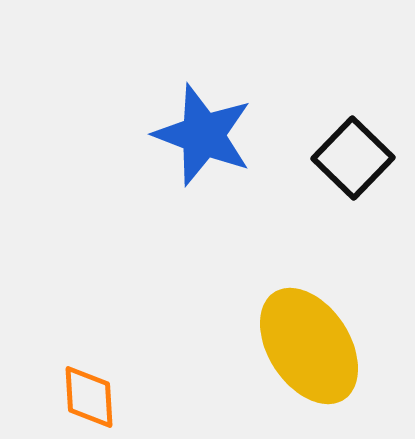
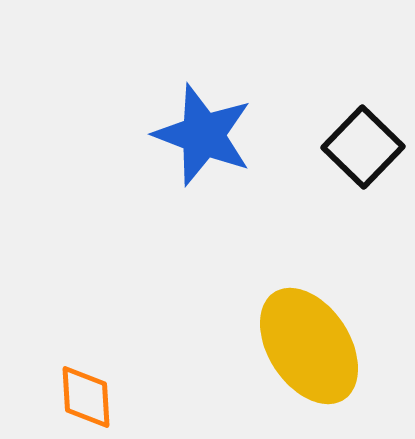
black square: moved 10 px right, 11 px up
orange diamond: moved 3 px left
